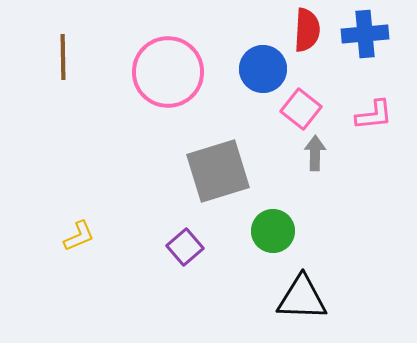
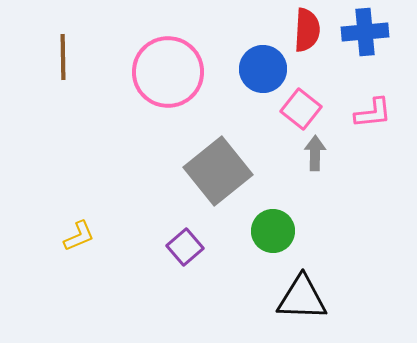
blue cross: moved 2 px up
pink L-shape: moved 1 px left, 2 px up
gray square: rotated 22 degrees counterclockwise
